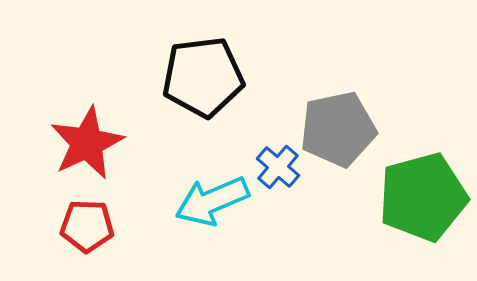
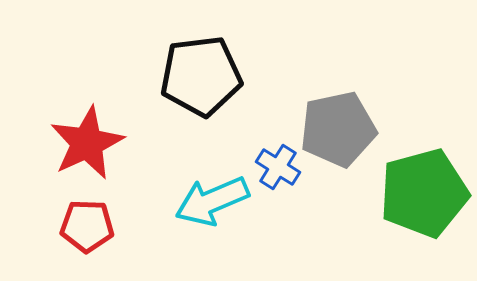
black pentagon: moved 2 px left, 1 px up
blue cross: rotated 9 degrees counterclockwise
green pentagon: moved 1 px right, 4 px up
